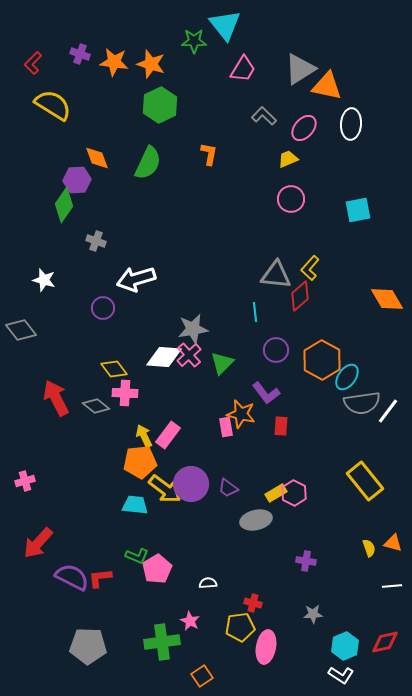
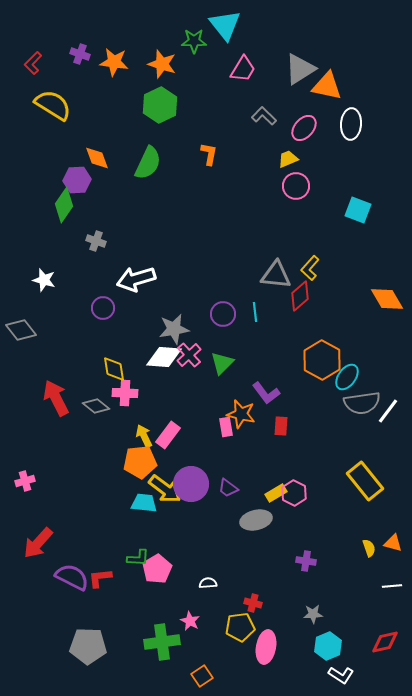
orange star at (151, 64): moved 11 px right
pink circle at (291, 199): moved 5 px right, 13 px up
cyan square at (358, 210): rotated 32 degrees clockwise
gray star at (193, 329): moved 19 px left
purple circle at (276, 350): moved 53 px left, 36 px up
yellow diamond at (114, 369): rotated 28 degrees clockwise
cyan trapezoid at (135, 505): moved 9 px right, 2 px up
green L-shape at (137, 556): moved 1 px right, 2 px down; rotated 20 degrees counterclockwise
cyan hexagon at (345, 646): moved 17 px left
